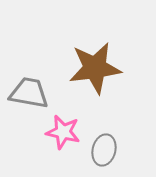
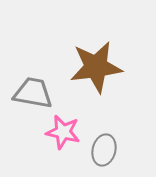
brown star: moved 1 px right, 1 px up
gray trapezoid: moved 4 px right
